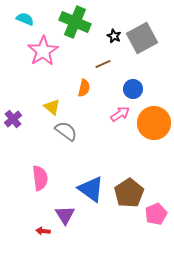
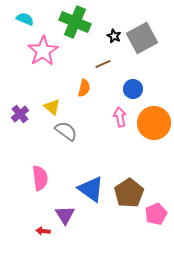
pink arrow: moved 3 px down; rotated 66 degrees counterclockwise
purple cross: moved 7 px right, 5 px up
